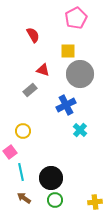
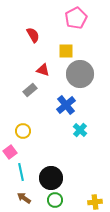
yellow square: moved 2 px left
blue cross: rotated 12 degrees counterclockwise
